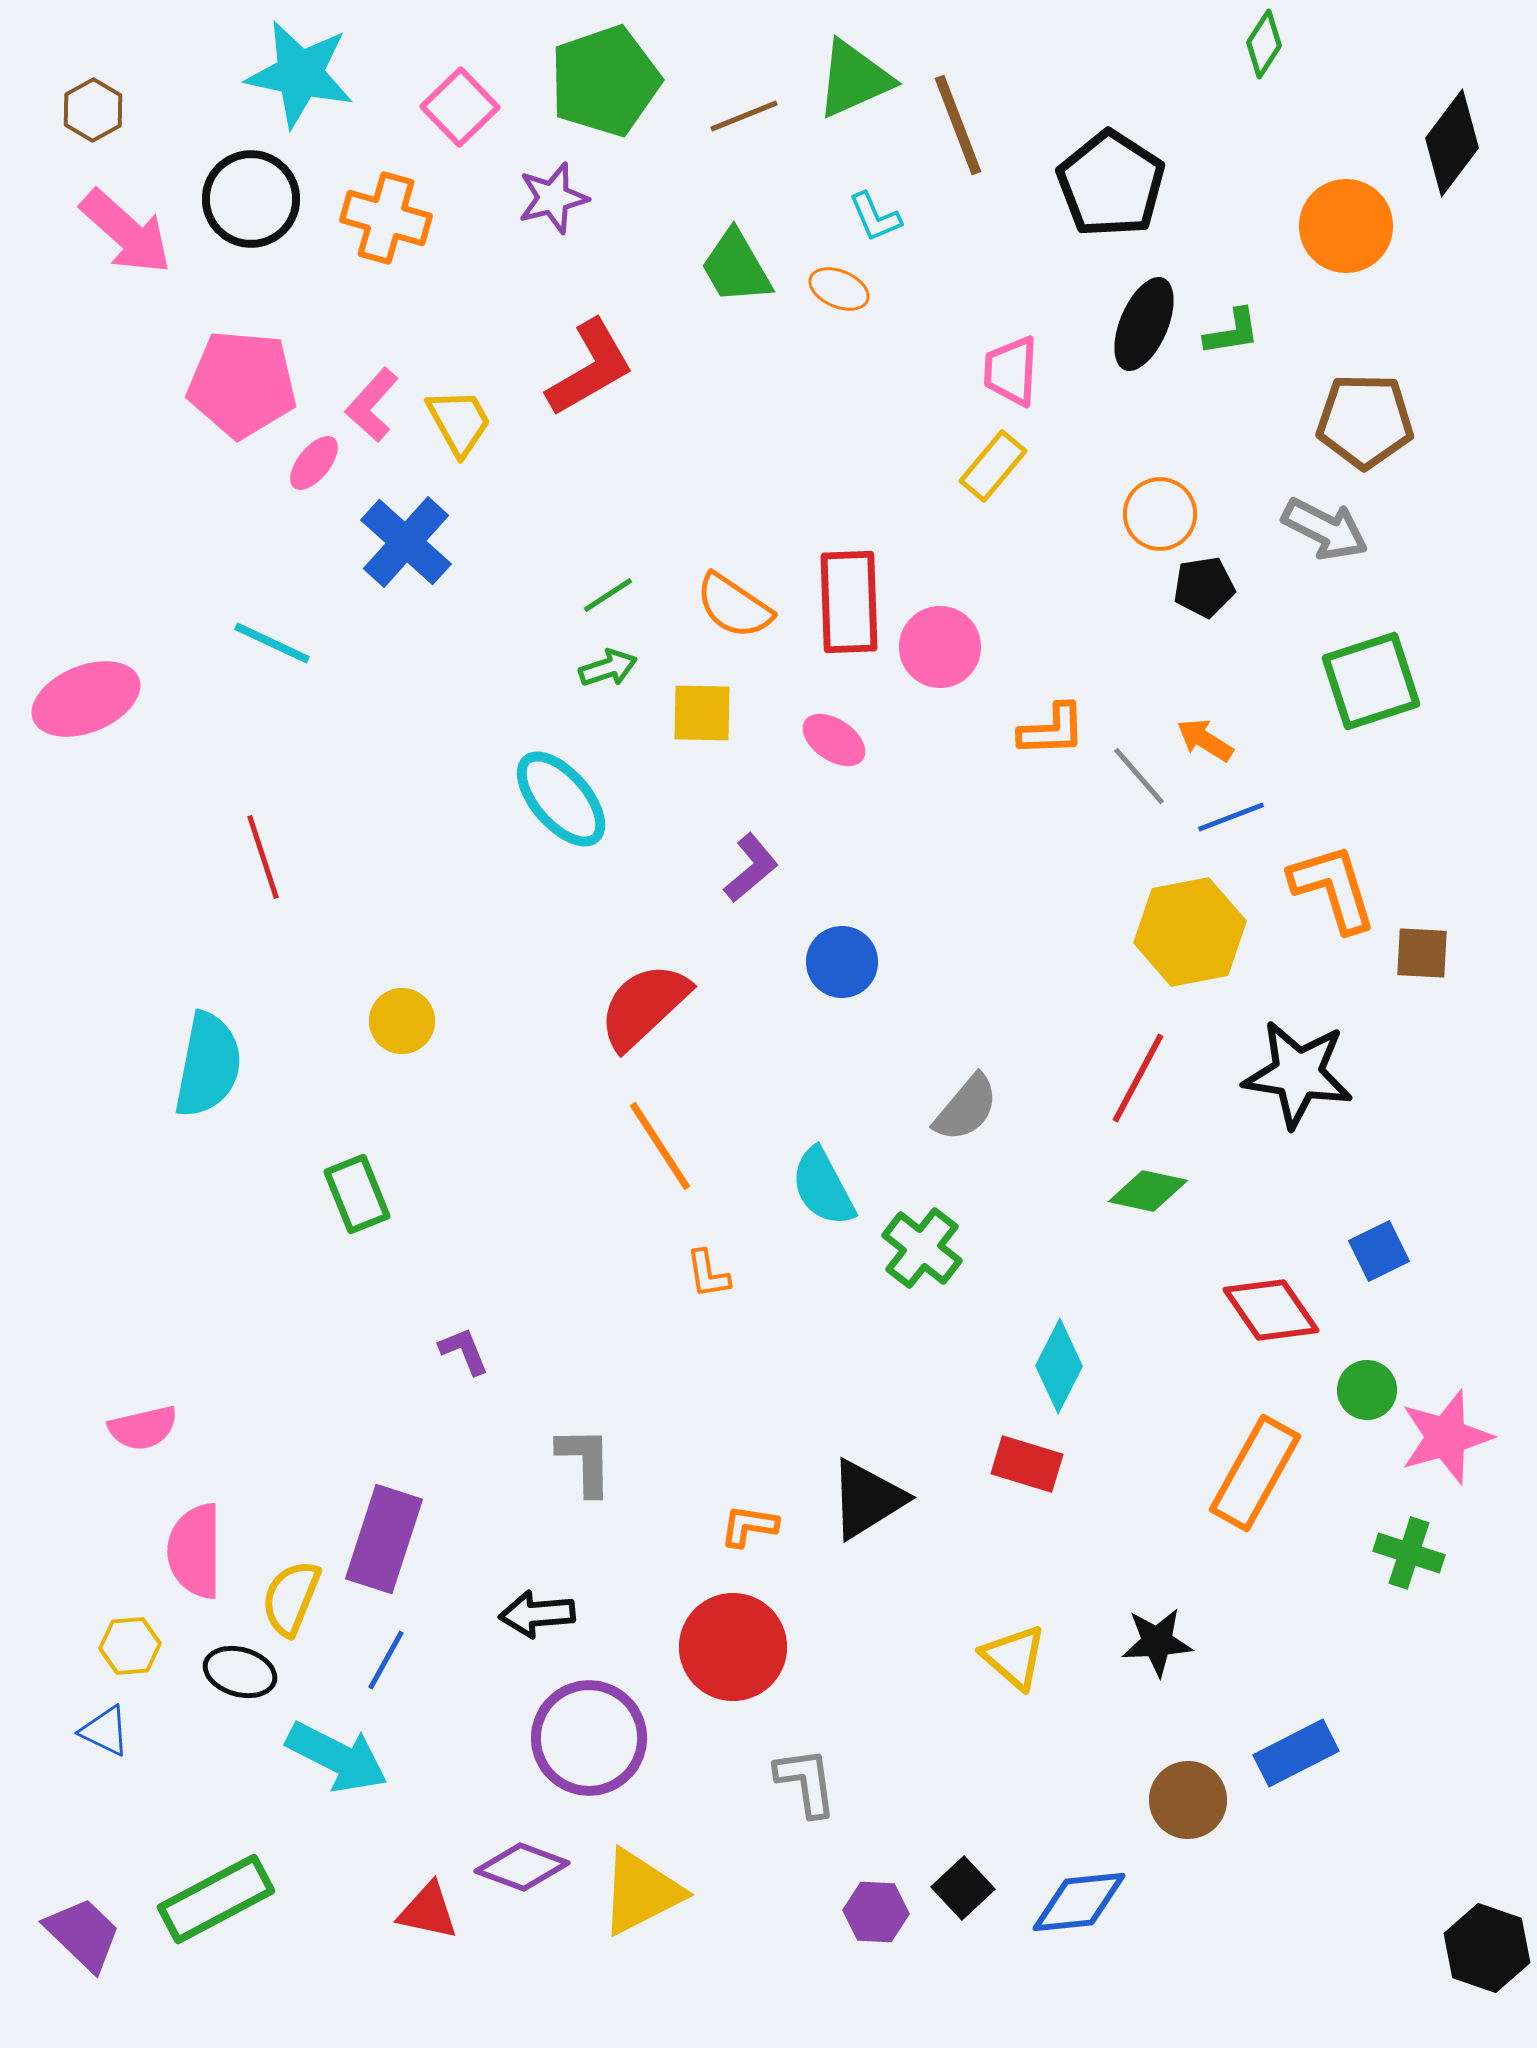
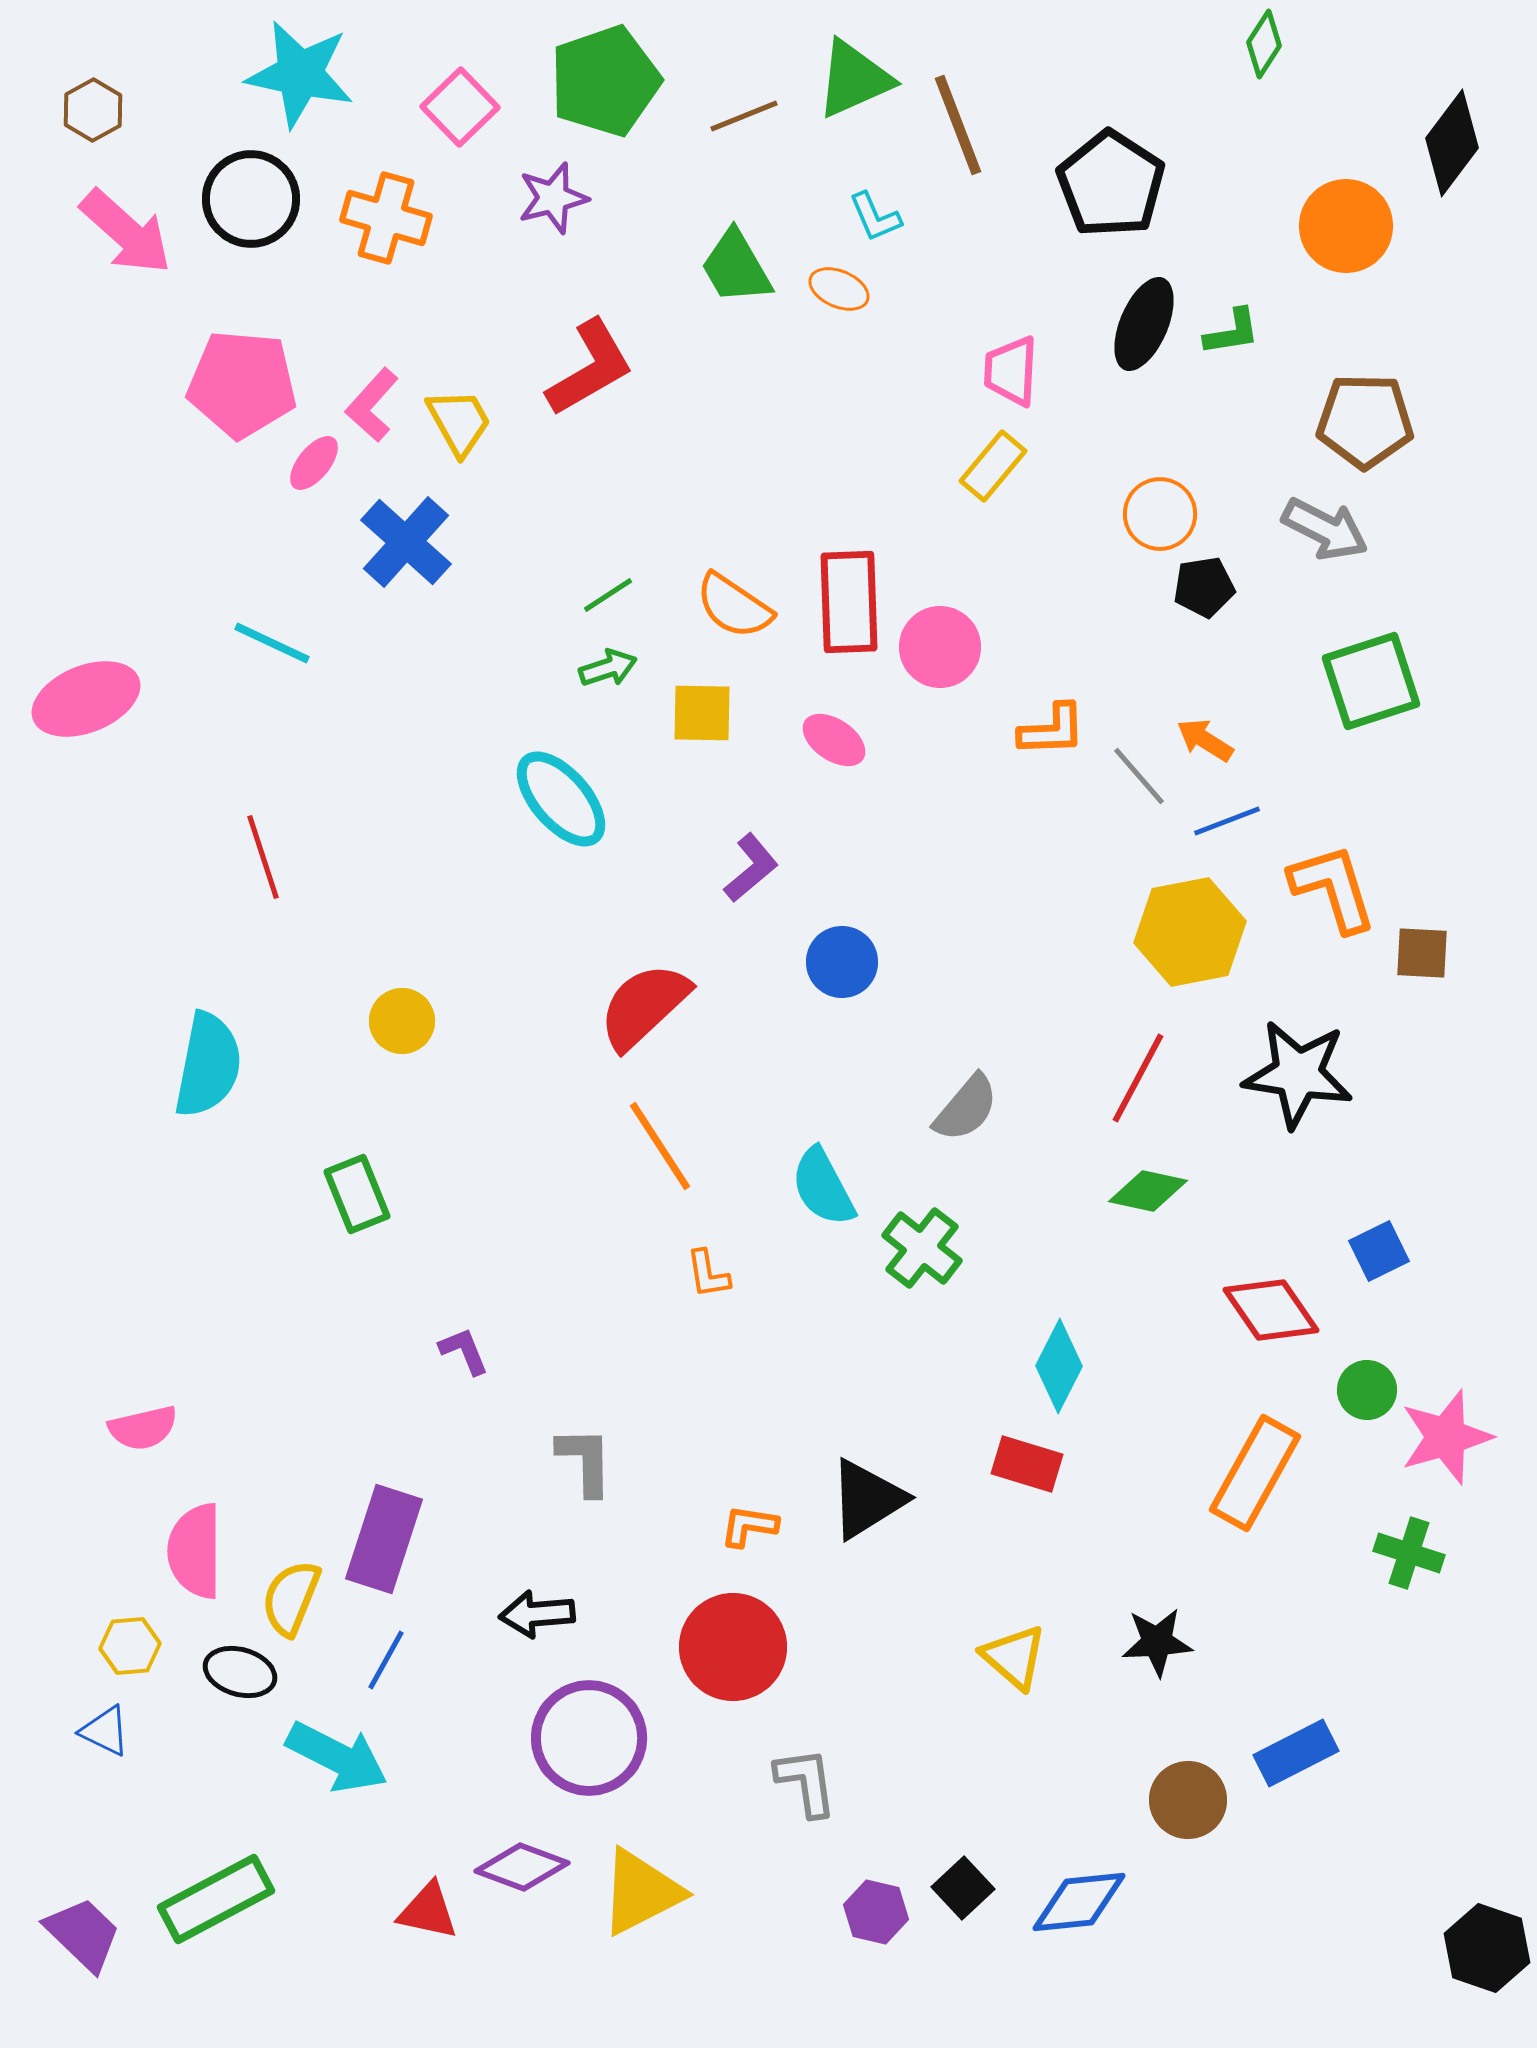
blue line at (1231, 817): moved 4 px left, 4 px down
purple hexagon at (876, 1912): rotated 10 degrees clockwise
